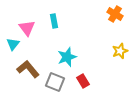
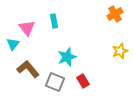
orange cross: rotated 28 degrees clockwise
